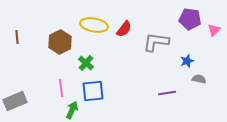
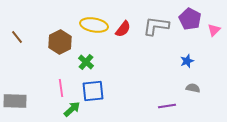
purple pentagon: rotated 20 degrees clockwise
red semicircle: moved 1 px left
brown line: rotated 32 degrees counterclockwise
gray L-shape: moved 16 px up
green cross: moved 1 px up
gray semicircle: moved 6 px left, 9 px down
purple line: moved 13 px down
gray rectangle: rotated 25 degrees clockwise
green arrow: moved 1 px up; rotated 24 degrees clockwise
